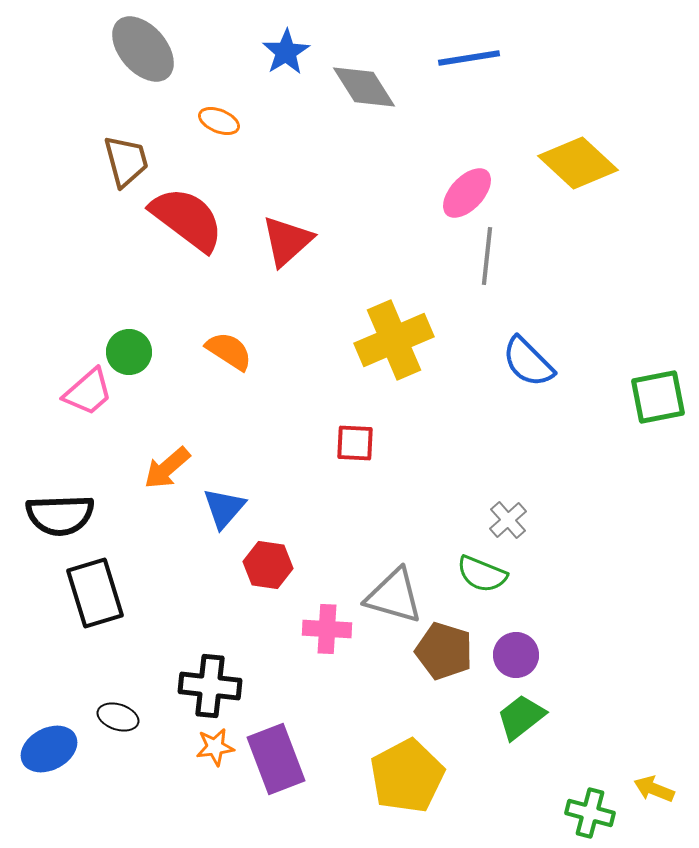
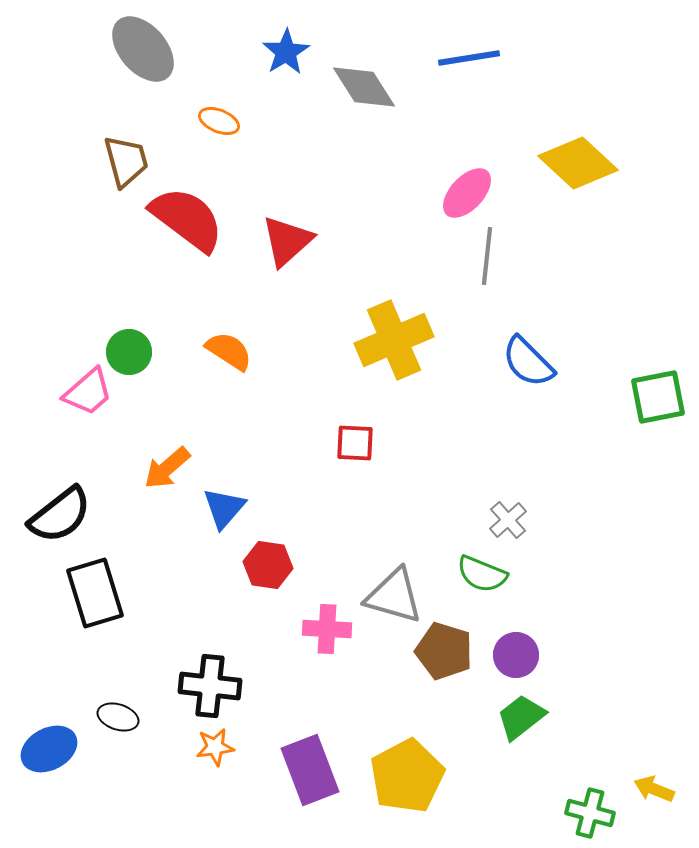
black semicircle: rotated 36 degrees counterclockwise
purple rectangle: moved 34 px right, 11 px down
